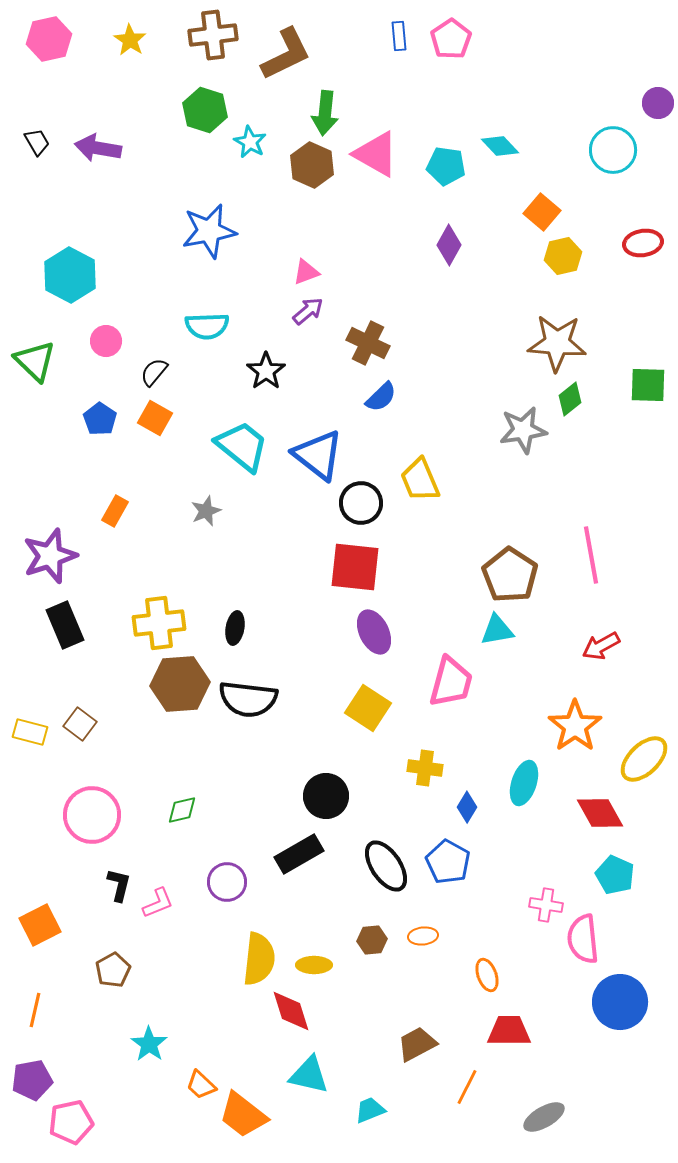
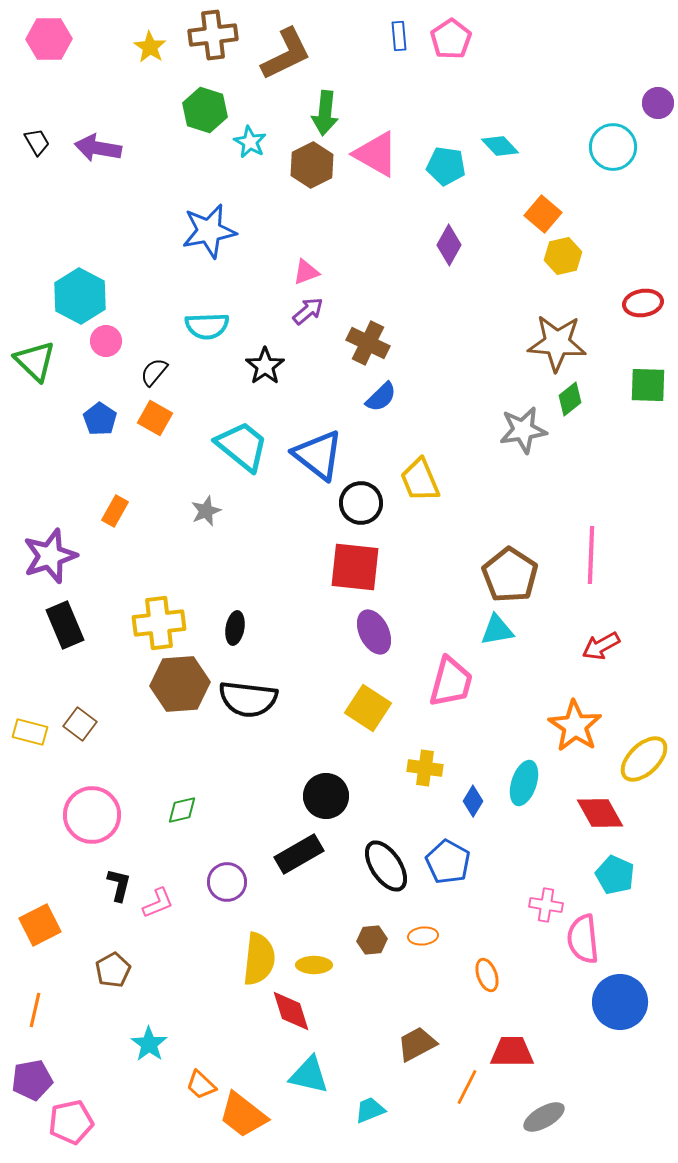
pink hexagon at (49, 39): rotated 12 degrees clockwise
yellow star at (130, 40): moved 20 px right, 7 px down
cyan circle at (613, 150): moved 3 px up
brown hexagon at (312, 165): rotated 9 degrees clockwise
orange square at (542, 212): moved 1 px right, 2 px down
red ellipse at (643, 243): moved 60 px down
cyan hexagon at (70, 275): moved 10 px right, 21 px down
black star at (266, 371): moved 1 px left, 5 px up
pink line at (591, 555): rotated 12 degrees clockwise
orange star at (575, 726): rotated 4 degrees counterclockwise
blue diamond at (467, 807): moved 6 px right, 6 px up
red trapezoid at (509, 1031): moved 3 px right, 21 px down
